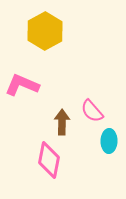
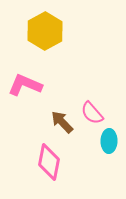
pink L-shape: moved 3 px right
pink semicircle: moved 2 px down
brown arrow: rotated 45 degrees counterclockwise
pink diamond: moved 2 px down
